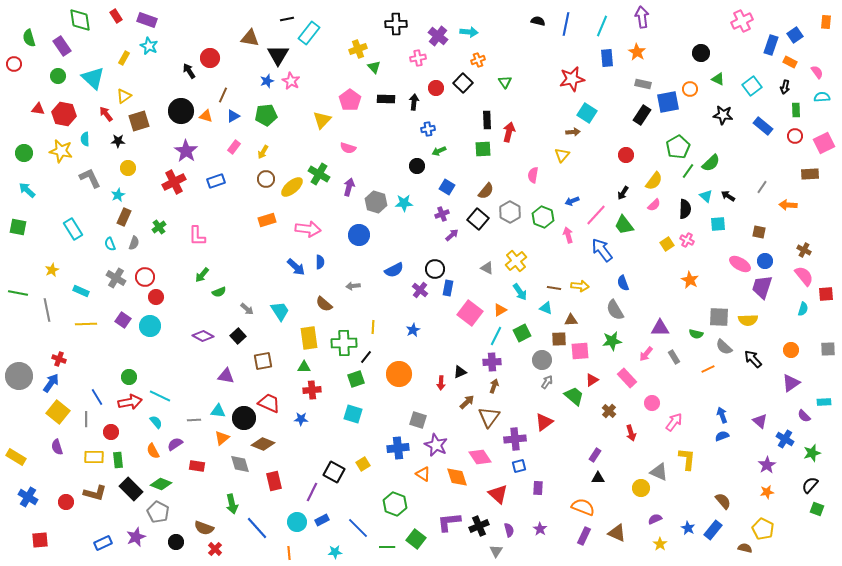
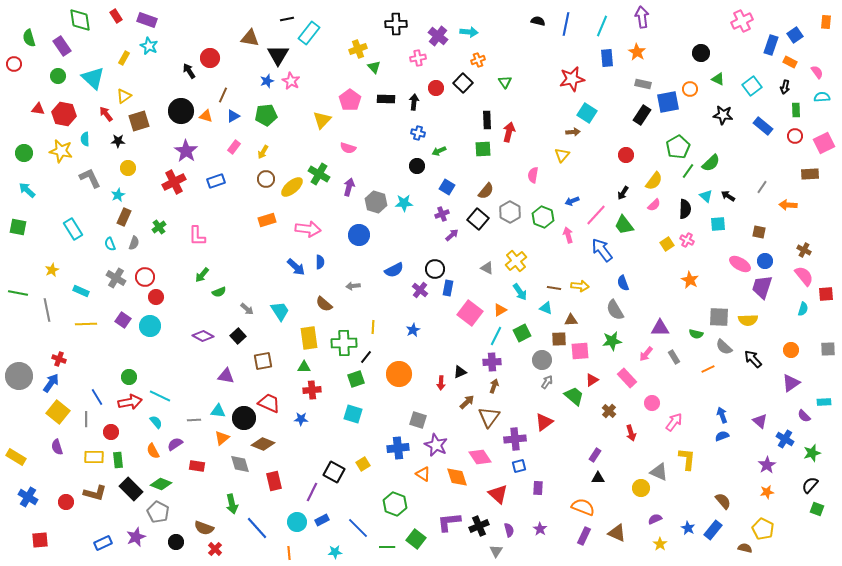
blue cross at (428, 129): moved 10 px left, 4 px down; rotated 24 degrees clockwise
